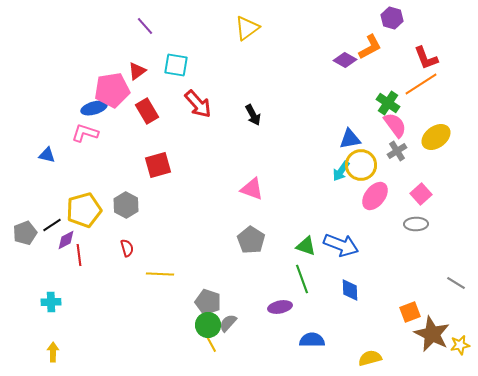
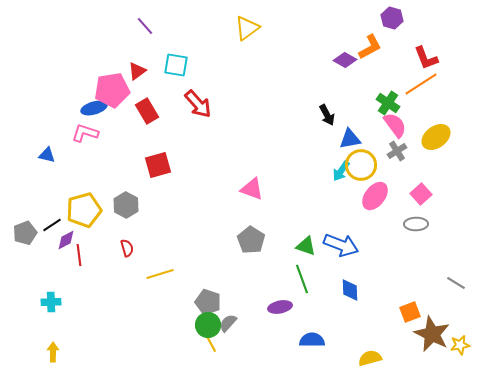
black arrow at (253, 115): moved 74 px right
yellow line at (160, 274): rotated 20 degrees counterclockwise
